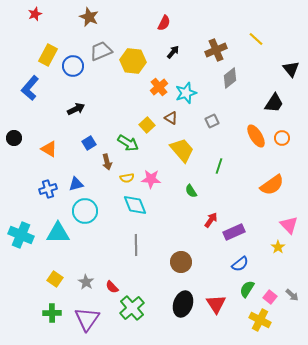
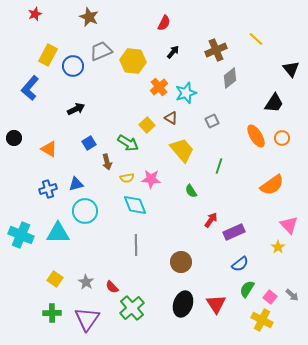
yellow cross at (260, 320): moved 2 px right
